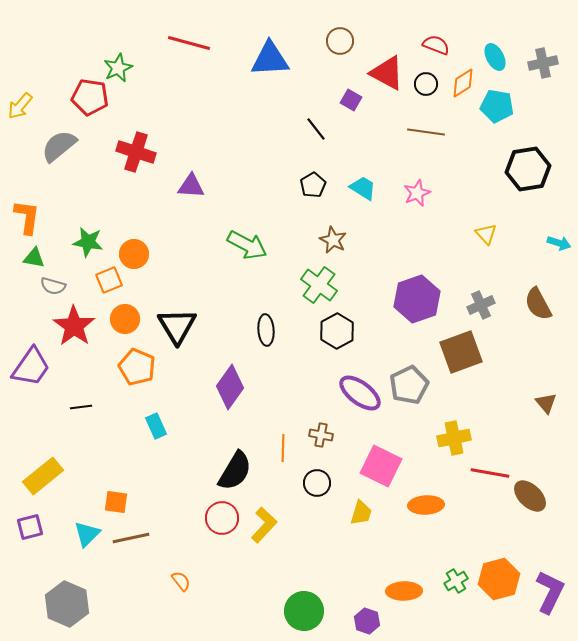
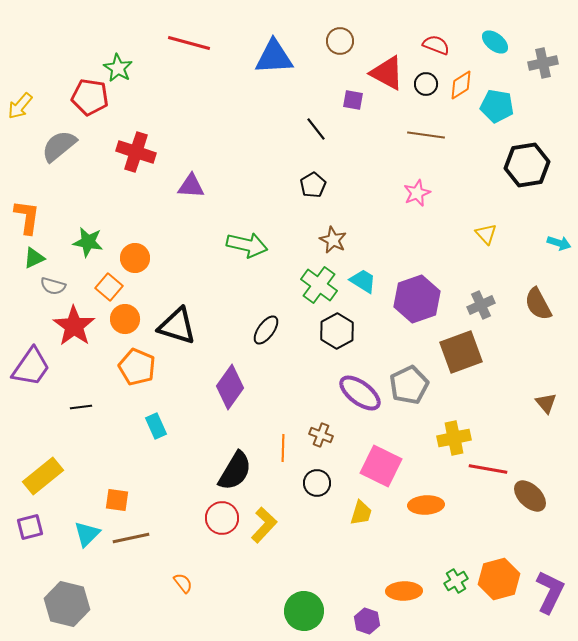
cyan ellipse at (495, 57): moved 15 px up; rotated 24 degrees counterclockwise
blue triangle at (270, 59): moved 4 px right, 2 px up
green star at (118, 68): rotated 16 degrees counterclockwise
orange diamond at (463, 83): moved 2 px left, 2 px down
purple square at (351, 100): moved 2 px right; rotated 20 degrees counterclockwise
brown line at (426, 132): moved 3 px down
black hexagon at (528, 169): moved 1 px left, 4 px up
cyan trapezoid at (363, 188): moved 93 px down
green arrow at (247, 245): rotated 15 degrees counterclockwise
orange circle at (134, 254): moved 1 px right, 4 px down
green triangle at (34, 258): rotated 35 degrees counterclockwise
orange square at (109, 280): moved 7 px down; rotated 28 degrees counterclockwise
black triangle at (177, 326): rotated 42 degrees counterclockwise
black ellipse at (266, 330): rotated 40 degrees clockwise
brown cross at (321, 435): rotated 10 degrees clockwise
red line at (490, 473): moved 2 px left, 4 px up
orange square at (116, 502): moved 1 px right, 2 px up
orange semicircle at (181, 581): moved 2 px right, 2 px down
gray hexagon at (67, 604): rotated 9 degrees counterclockwise
